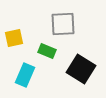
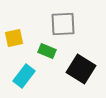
cyan rectangle: moved 1 px left, 1 px down; rotated 15 degrees clockwise
